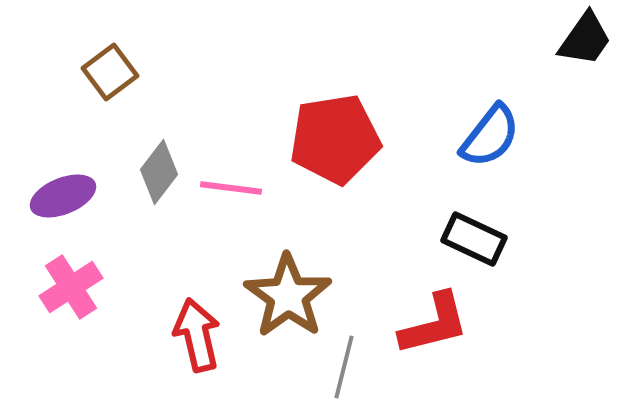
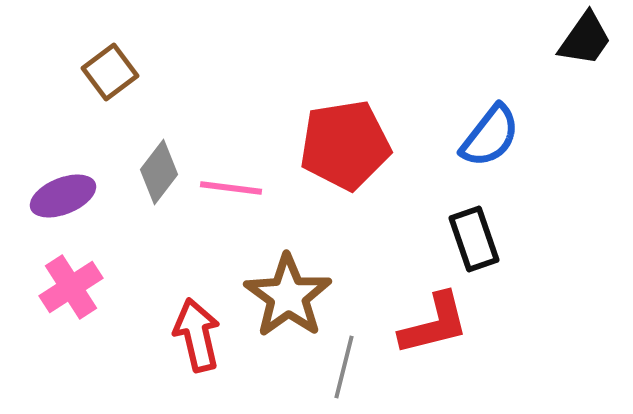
red pentagon: moved 10 px right, 6 px down
black rectangle: rotated 46 degrees clockwise
